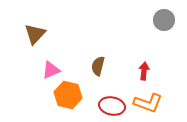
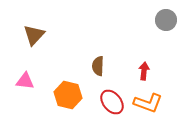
gray circle: moved 2 px right
brown triangle: moved 1 px left, 1 px down
brown semicircle: rotated 12 degrees counterclockwise
pink triangle: moved 26 px left, 11 px down; rotated 30 degrees clockwise
red ellipse: moved 4 px up; rotated 40 degrees clockwise
